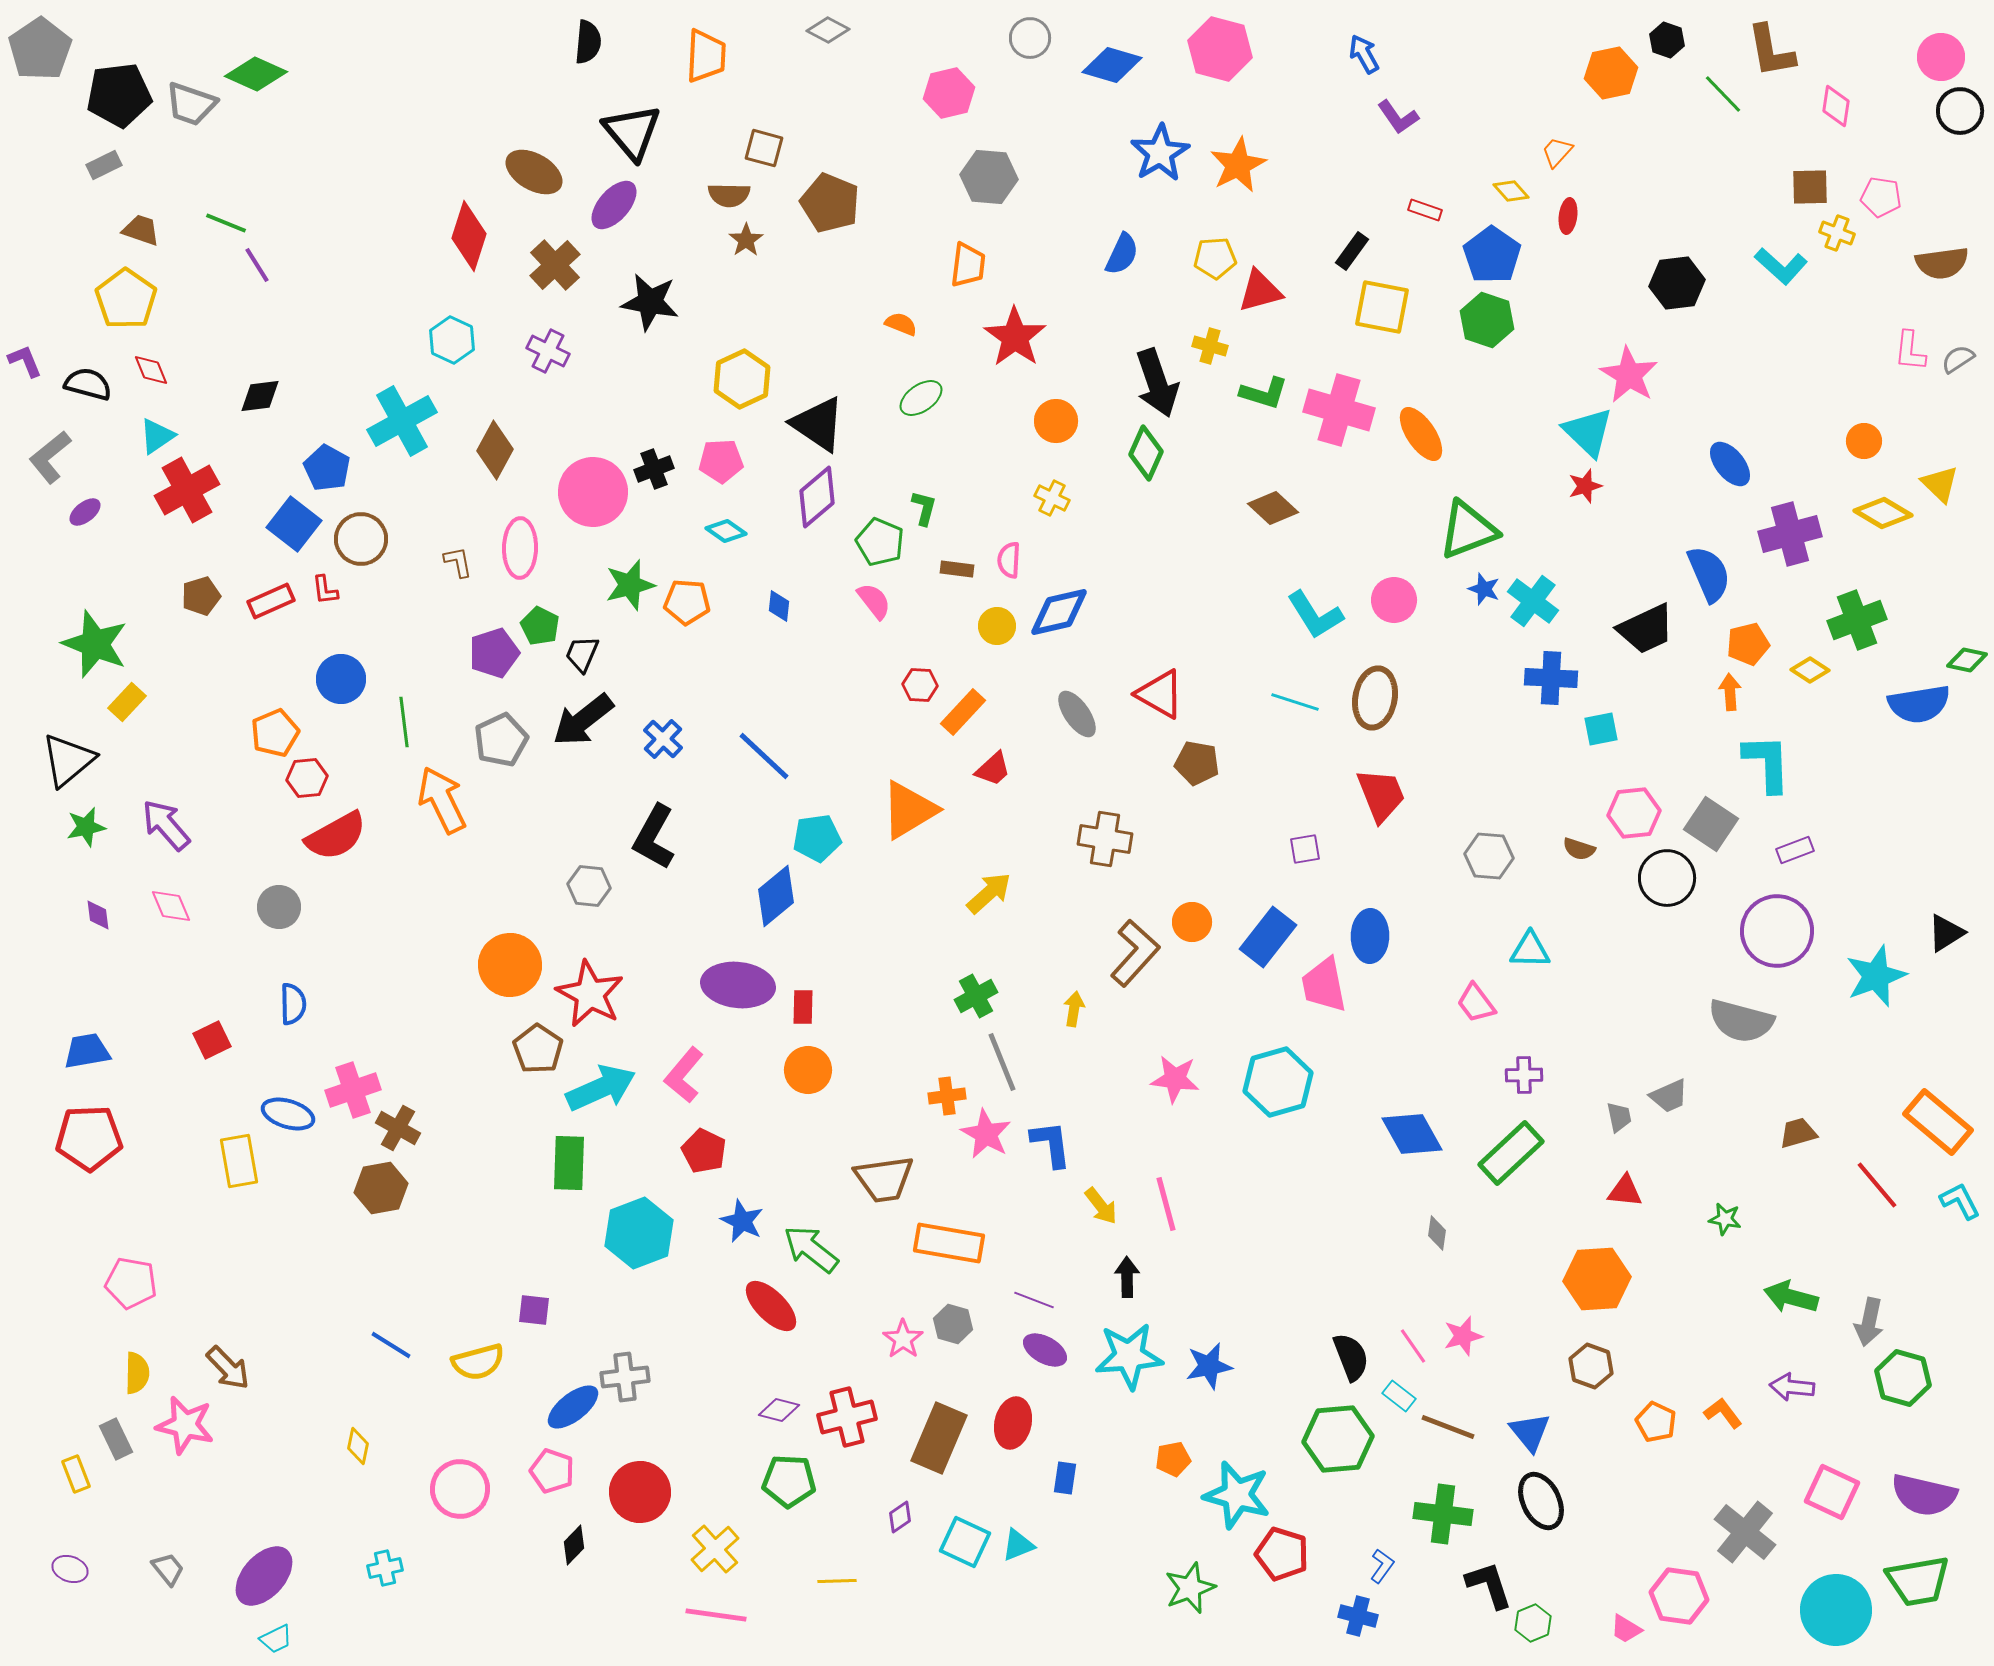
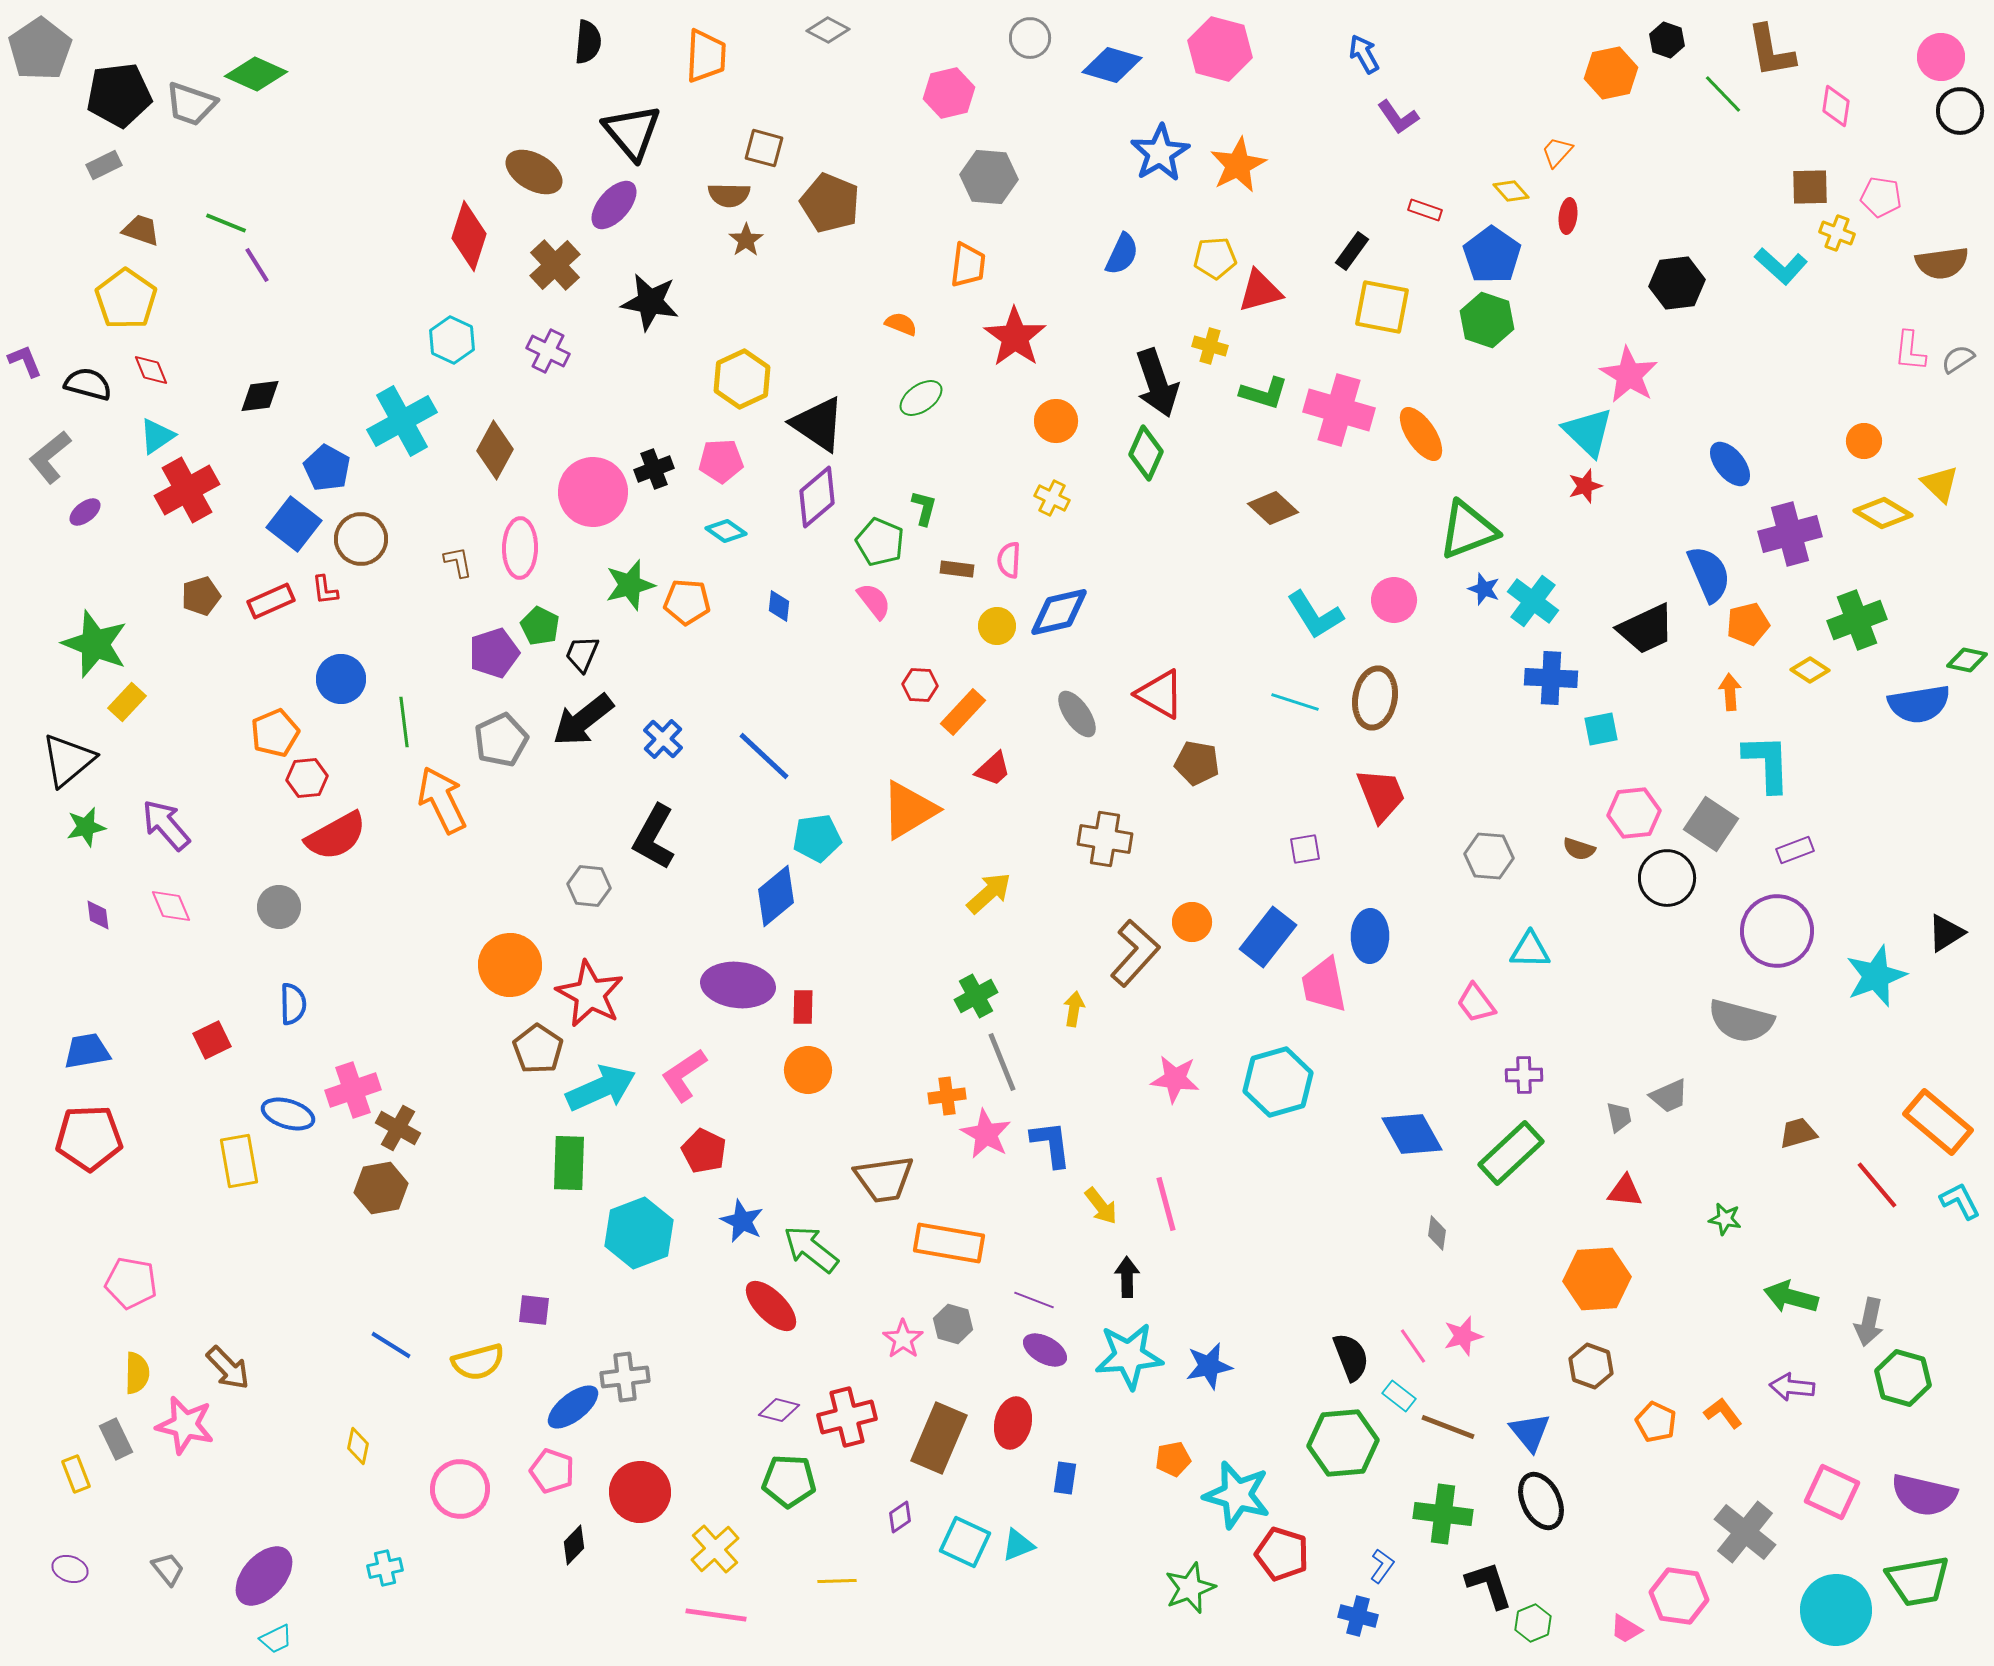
orange pentagon at (1748, 644): moved 20 px up
pink L-shape at (684, 1075): rotated 16 degrees clockwise
green hexagon at (1338, 1439): moved 5 px right, 4 px down
